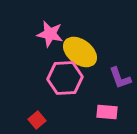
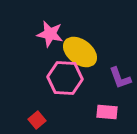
pink hexagon: rotated 8 degrees clockwise
